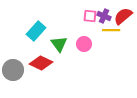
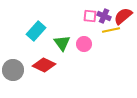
yellow line: rotated 12 degrees counterclockwise
green triangle: moved 3 px right, 1 px up
red diamond: moved 3 px right, 2 px down
